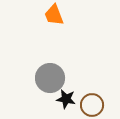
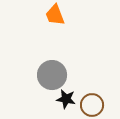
orange trapezoid: moved 1 px right
gray circle: moved 2 px right, 3 px up
